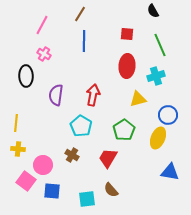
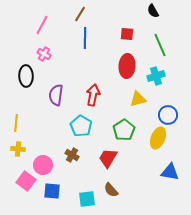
blue line: moved 1 px right, 3 px up
